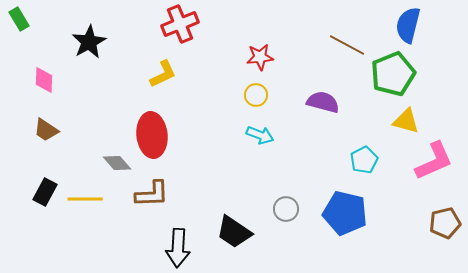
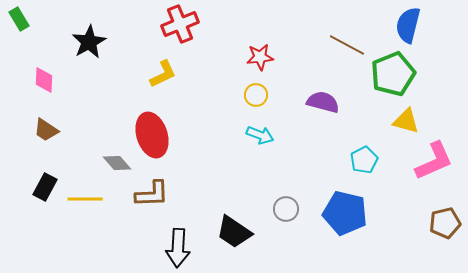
red ellipse: rotated 12 degrees counterclockwise
black rectangle: moved 5 px up
